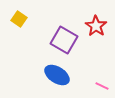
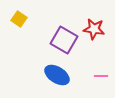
red star: moved 2 px left, 3 px down; rotated 25 degrees counterclockwise
pink line: moved 1 px left, 10 px up; rotated 24 degrees counterclockwise
